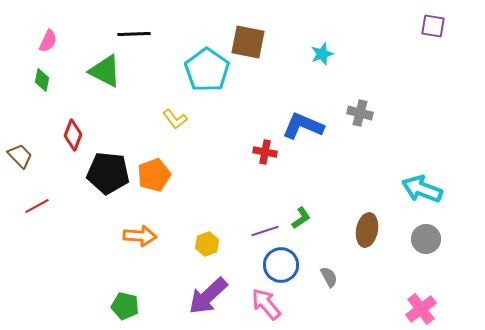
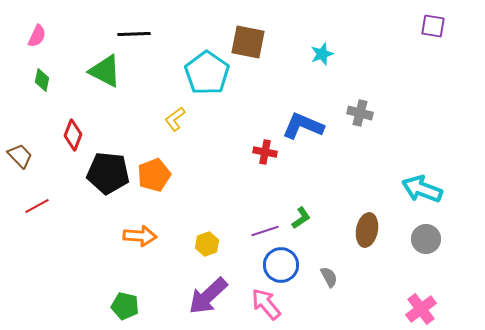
pink semicircle: moved 11 px left, 5 px up
cyan pentagon: moved 3 px down
yellow L-shape: rotated 90 degrees clockwise
